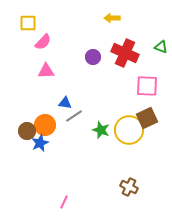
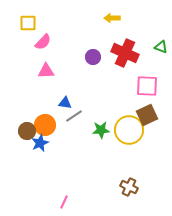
brown square: moved 3 px up
green star: rotated 24 degrees counterclockwise
